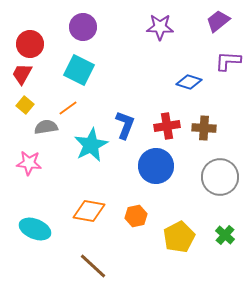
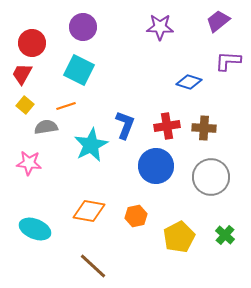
red circle: moved 2 px right, 1 px up
orange line: moved 2 px left, 2 px up; rotated 18 degrees clockwise
gray circle: moved 9 px left
